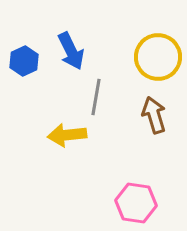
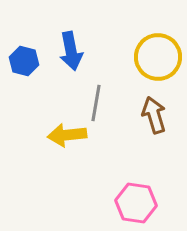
blue arrow: rotated 15 degrees clockwise
blue hexagon: rotated 20 degrees counterclockwise
gray line: moved 6 px down
